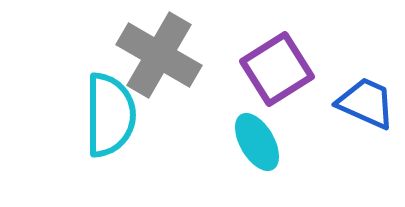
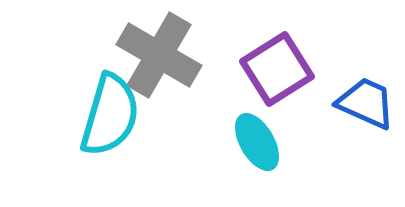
cyan semicircle: rotated 16 degrees clockwise
